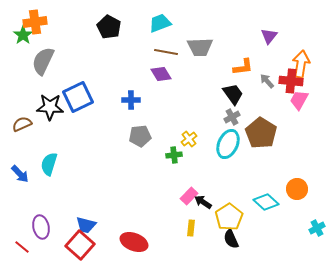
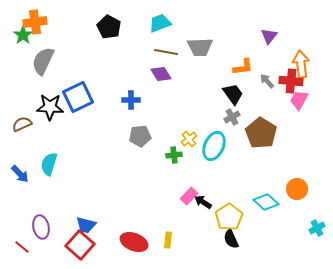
orange arrow: rotated 16 degrees counterclockwise
cyan ellipse: moved 14 px left, 2 px down
yellow rectangle: moved 23 px left, 12 px down
